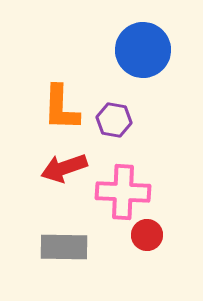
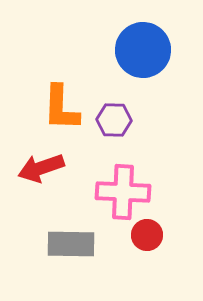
purple hexagon: rotated 8 degrees counterclockwise
red arrow: moved 23 px left
gray rectangle: moved 7 px right, 3 px up
